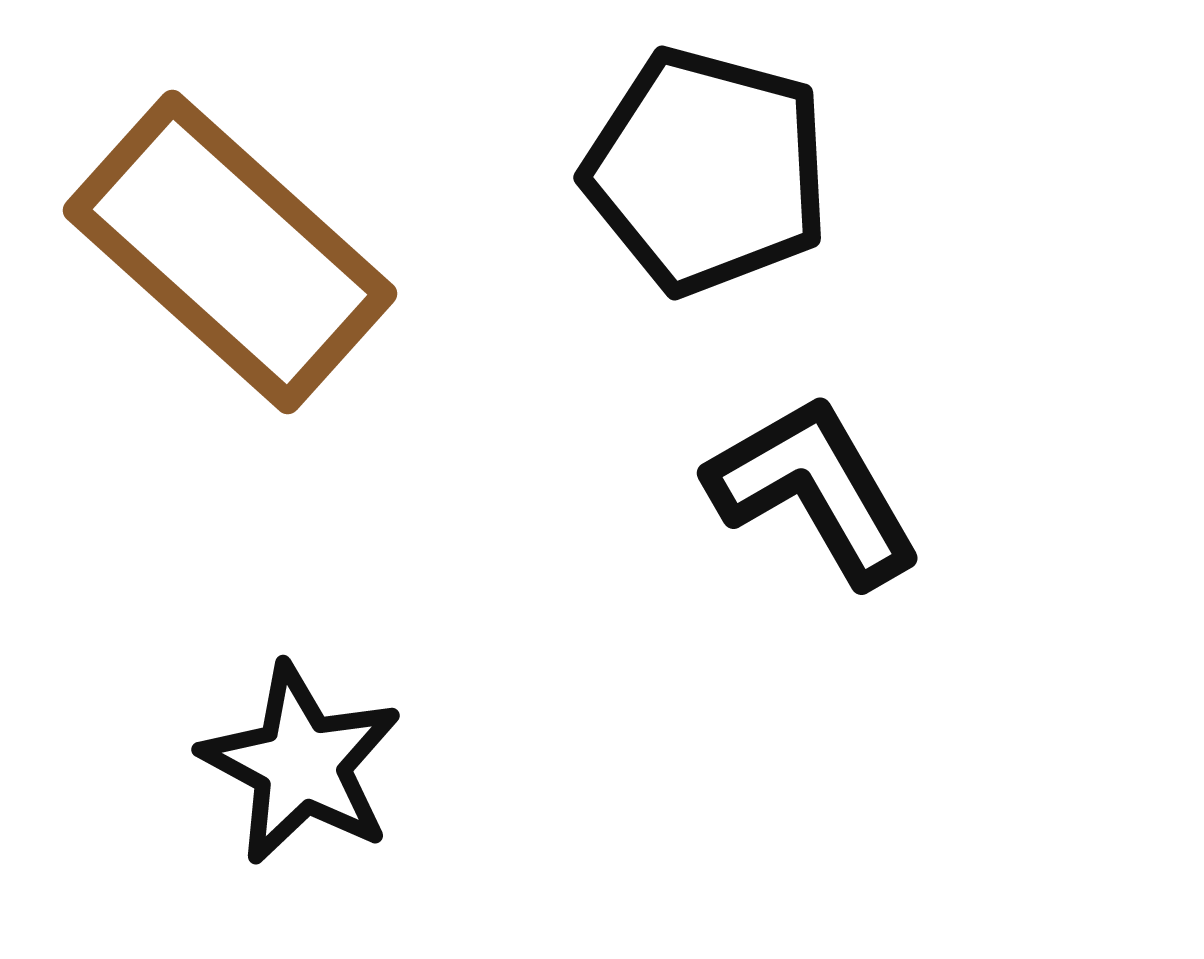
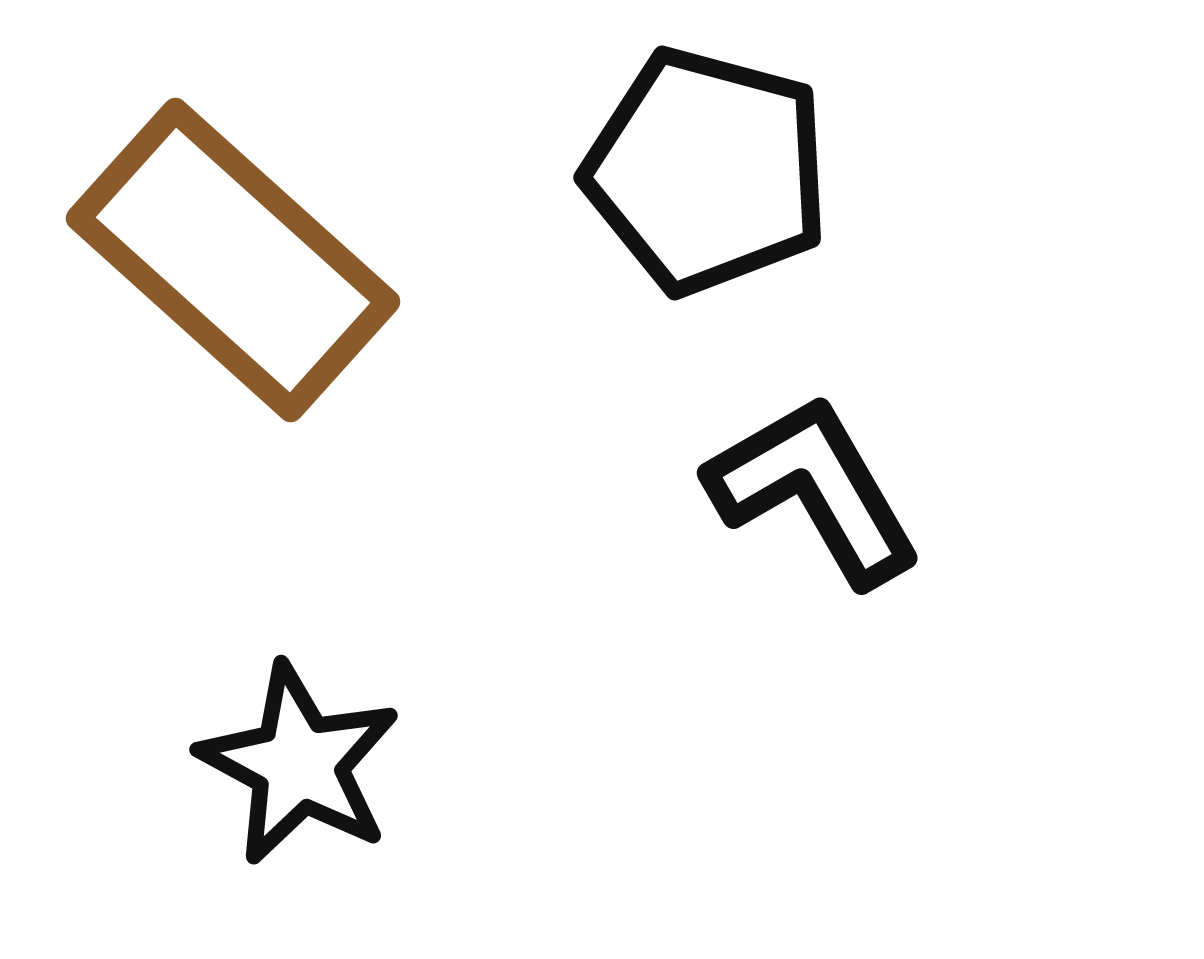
brown rectangle: moved 3 px right, 8 px down
black star: moved 2 px left
